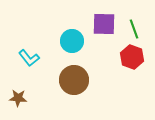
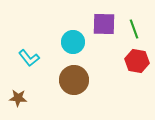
cyan circle: moved 1 px right, 1 px down
red hexagon: moved 5 px right, 4 px down; rotated 10 degrees counterclockwise
